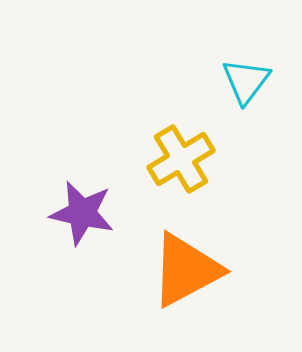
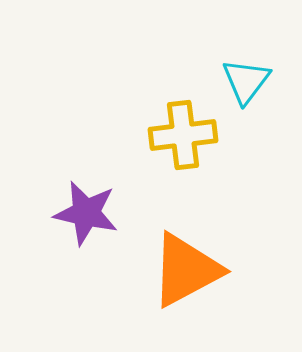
yellow cross: moved 2 px right, 24 px up; rotated 24 degrees clockwise
purple star: moved 4 px right
